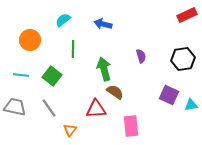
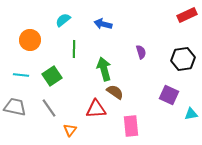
green line: moved 1 px right
purple semicircle: moved 4 px up
green square: rotated 18 degrees clockwise
cyan triangle: moved 9 px down
